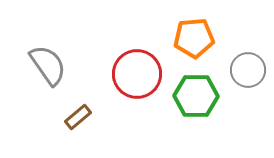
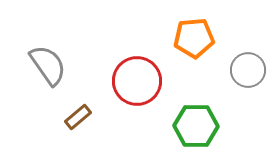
red circle: moved 7 px down
green hexagon: moved 30 px down
